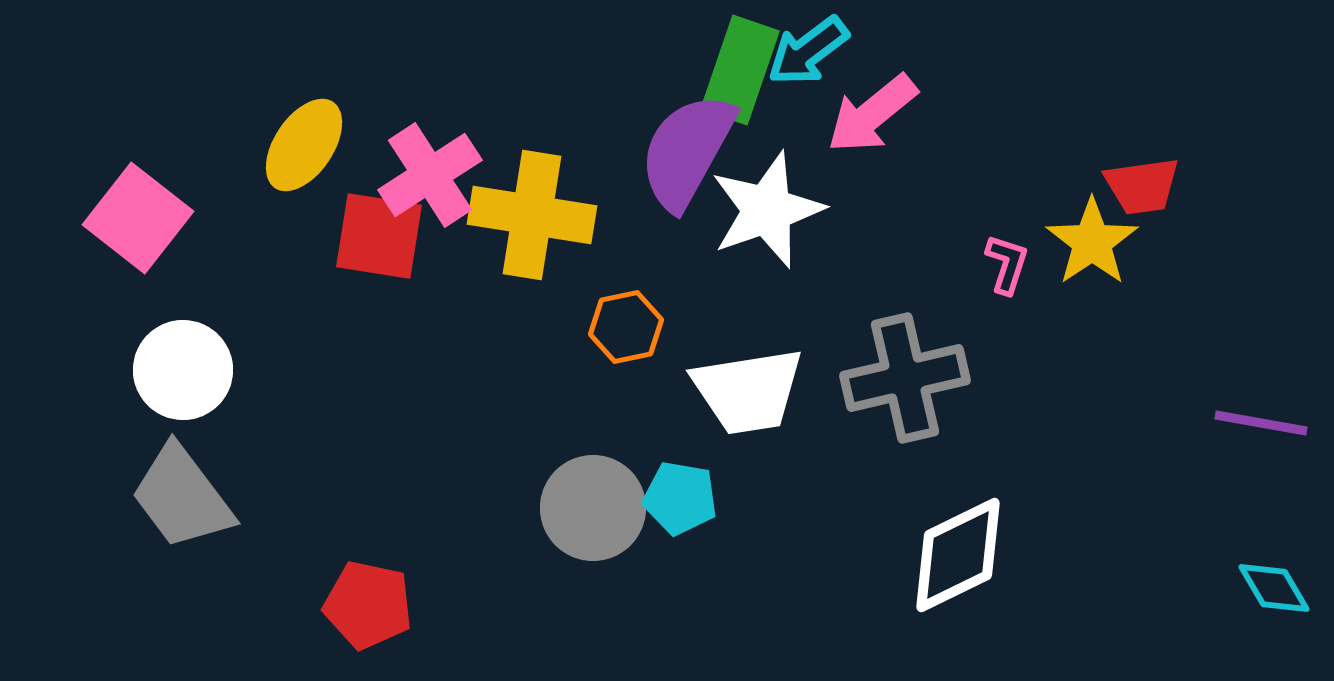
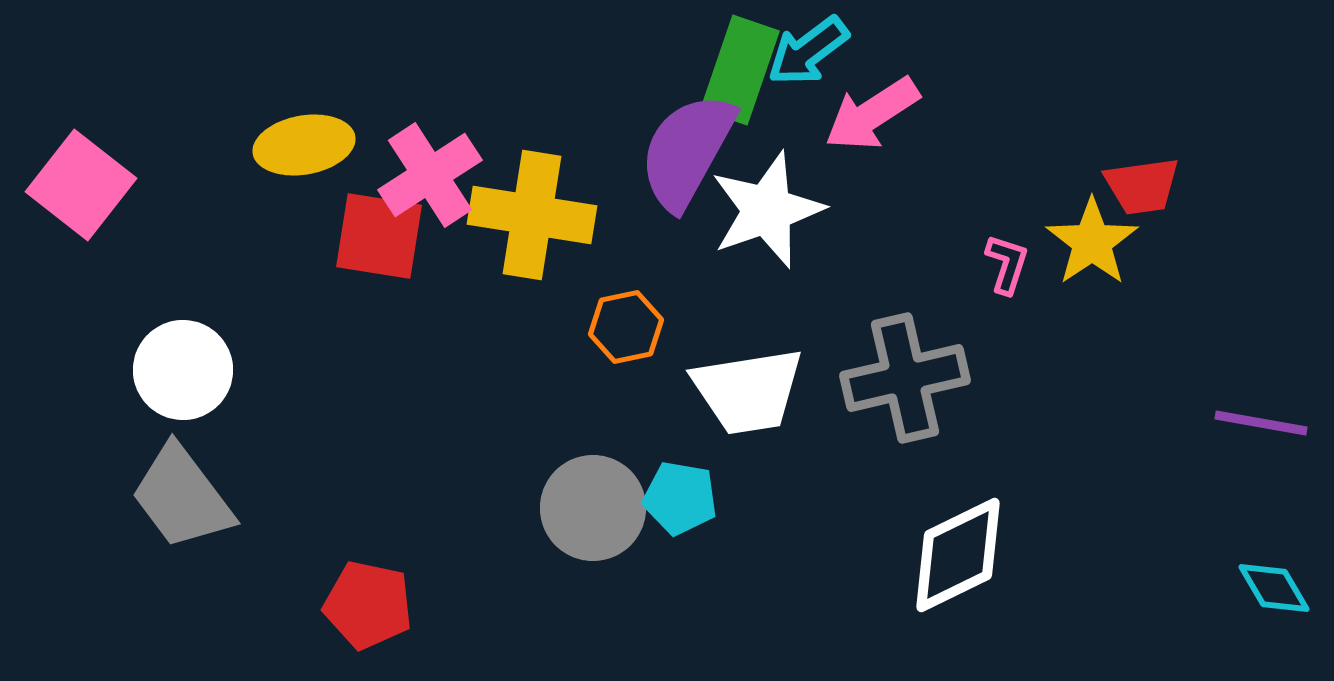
pink arrow: rotated 6 degrees clockwise
yellow ellipse: rotated 46 degrees clockwise
pink square: moved 57 px left, 33 px up
